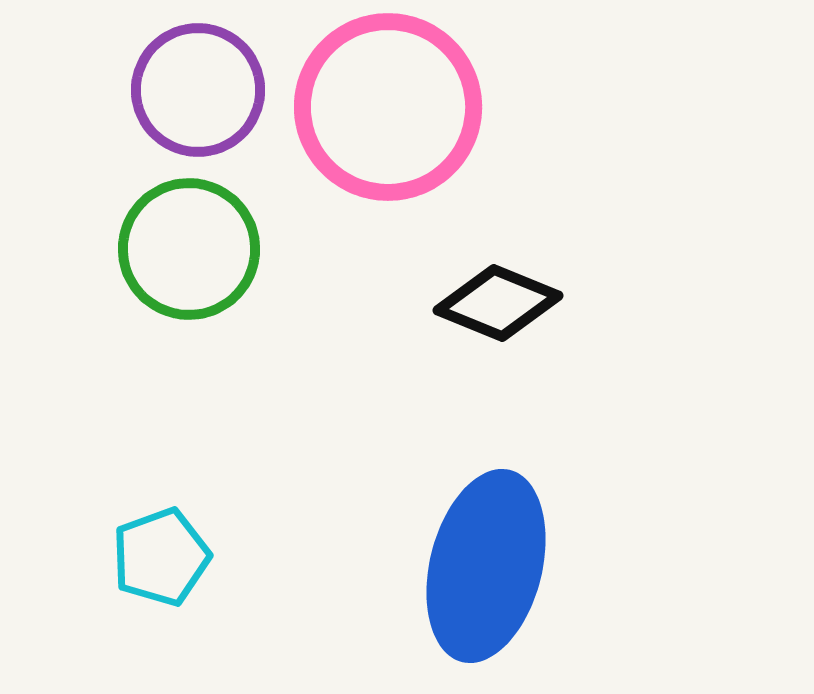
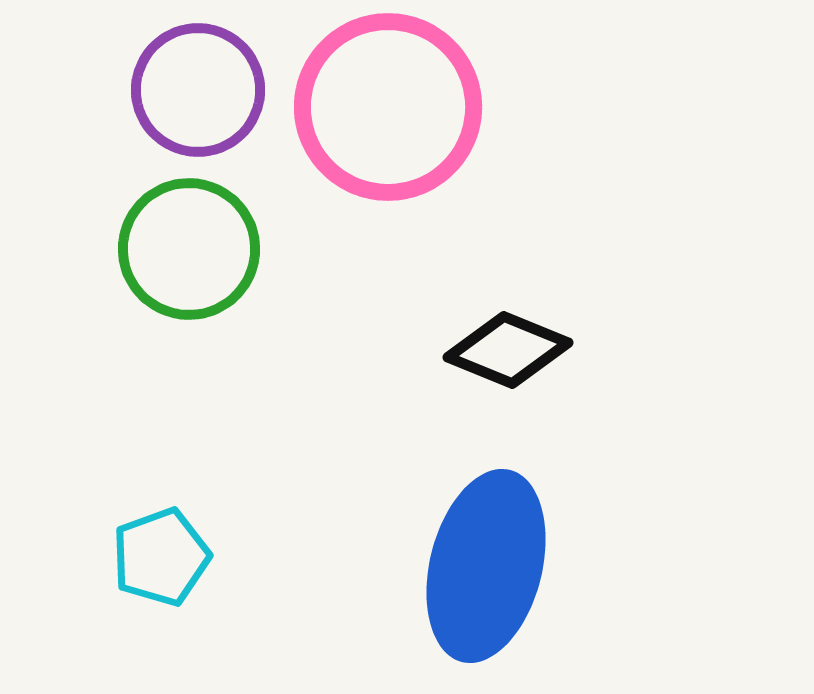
black diamond: moved 10 px right, 47 px down
